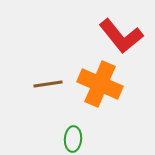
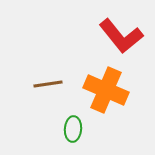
orange cross: moved 6 px right, 6 px down
green ellipse: moved 10 px up
